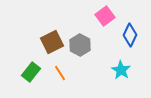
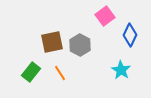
brown square: rotated 15 degrees clockwise
